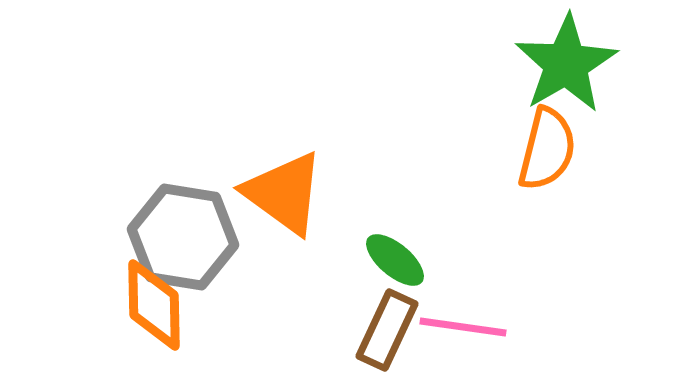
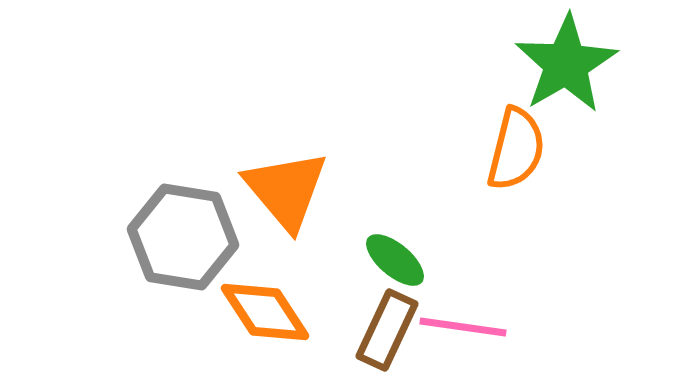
orange semicircle: moved 31 px left
orange triangle: moved 2 px right, 3 px up; rotated 14 degrees clockwise
orange diamond: moved 111 px right, 7 px down; rotated 32 degrees counterclockwise
